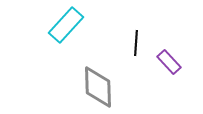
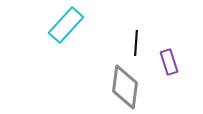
purple rectangle: rotated 25 degrees clockwise
gray diamond: moved 27 px right; rotated 9 degrees clockwise
